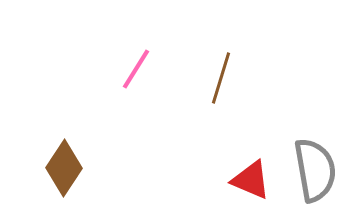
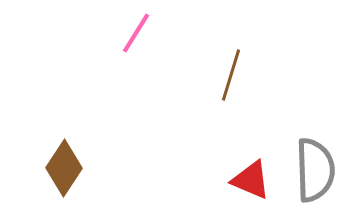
pink line: moved 36 px up
brown line: moved 10 px right, 3 px up
gray semicircle: rotated 8 degrees clockwise
